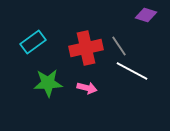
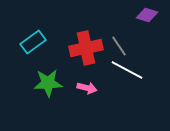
purple diamond: moved 1 px right
white line: moved 5 px left, 1 px up
